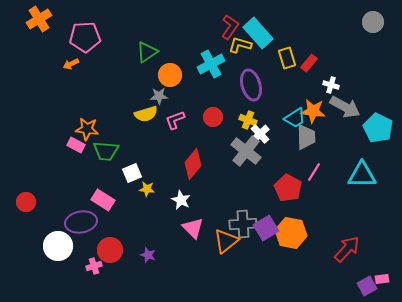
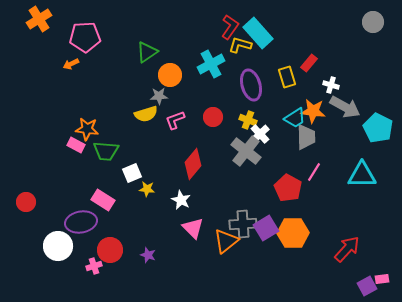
yellow rectangle at (287, 58): moved 19 px down
orange hexagon at (291, 233): moved 2 px right; rotated 12 degrees counterclockwise
